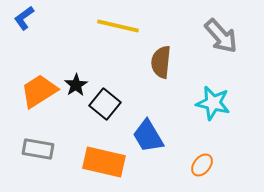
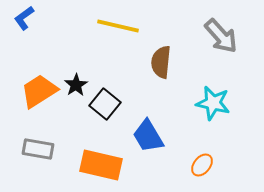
orange rectangle: moved 3 px left, 3 px down
